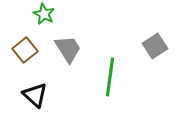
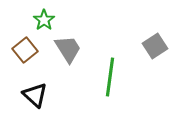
green star: moved 6 px down; rotated 10 degrees clockwise
